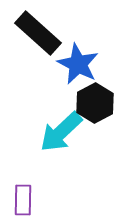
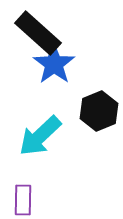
blue star: moved 24 px left; rotated 9 degrees clockwise
black hexagon: moved 4 px right, 8 px down; rotated 6 degrees clockwise
cyan arrow: moved 21 px left, 4 px down
